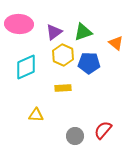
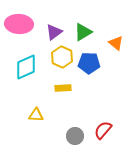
green triangle: rotated 12 degrees counterclockwise
yellow hexagon: moved 1 px left, 2 px down
